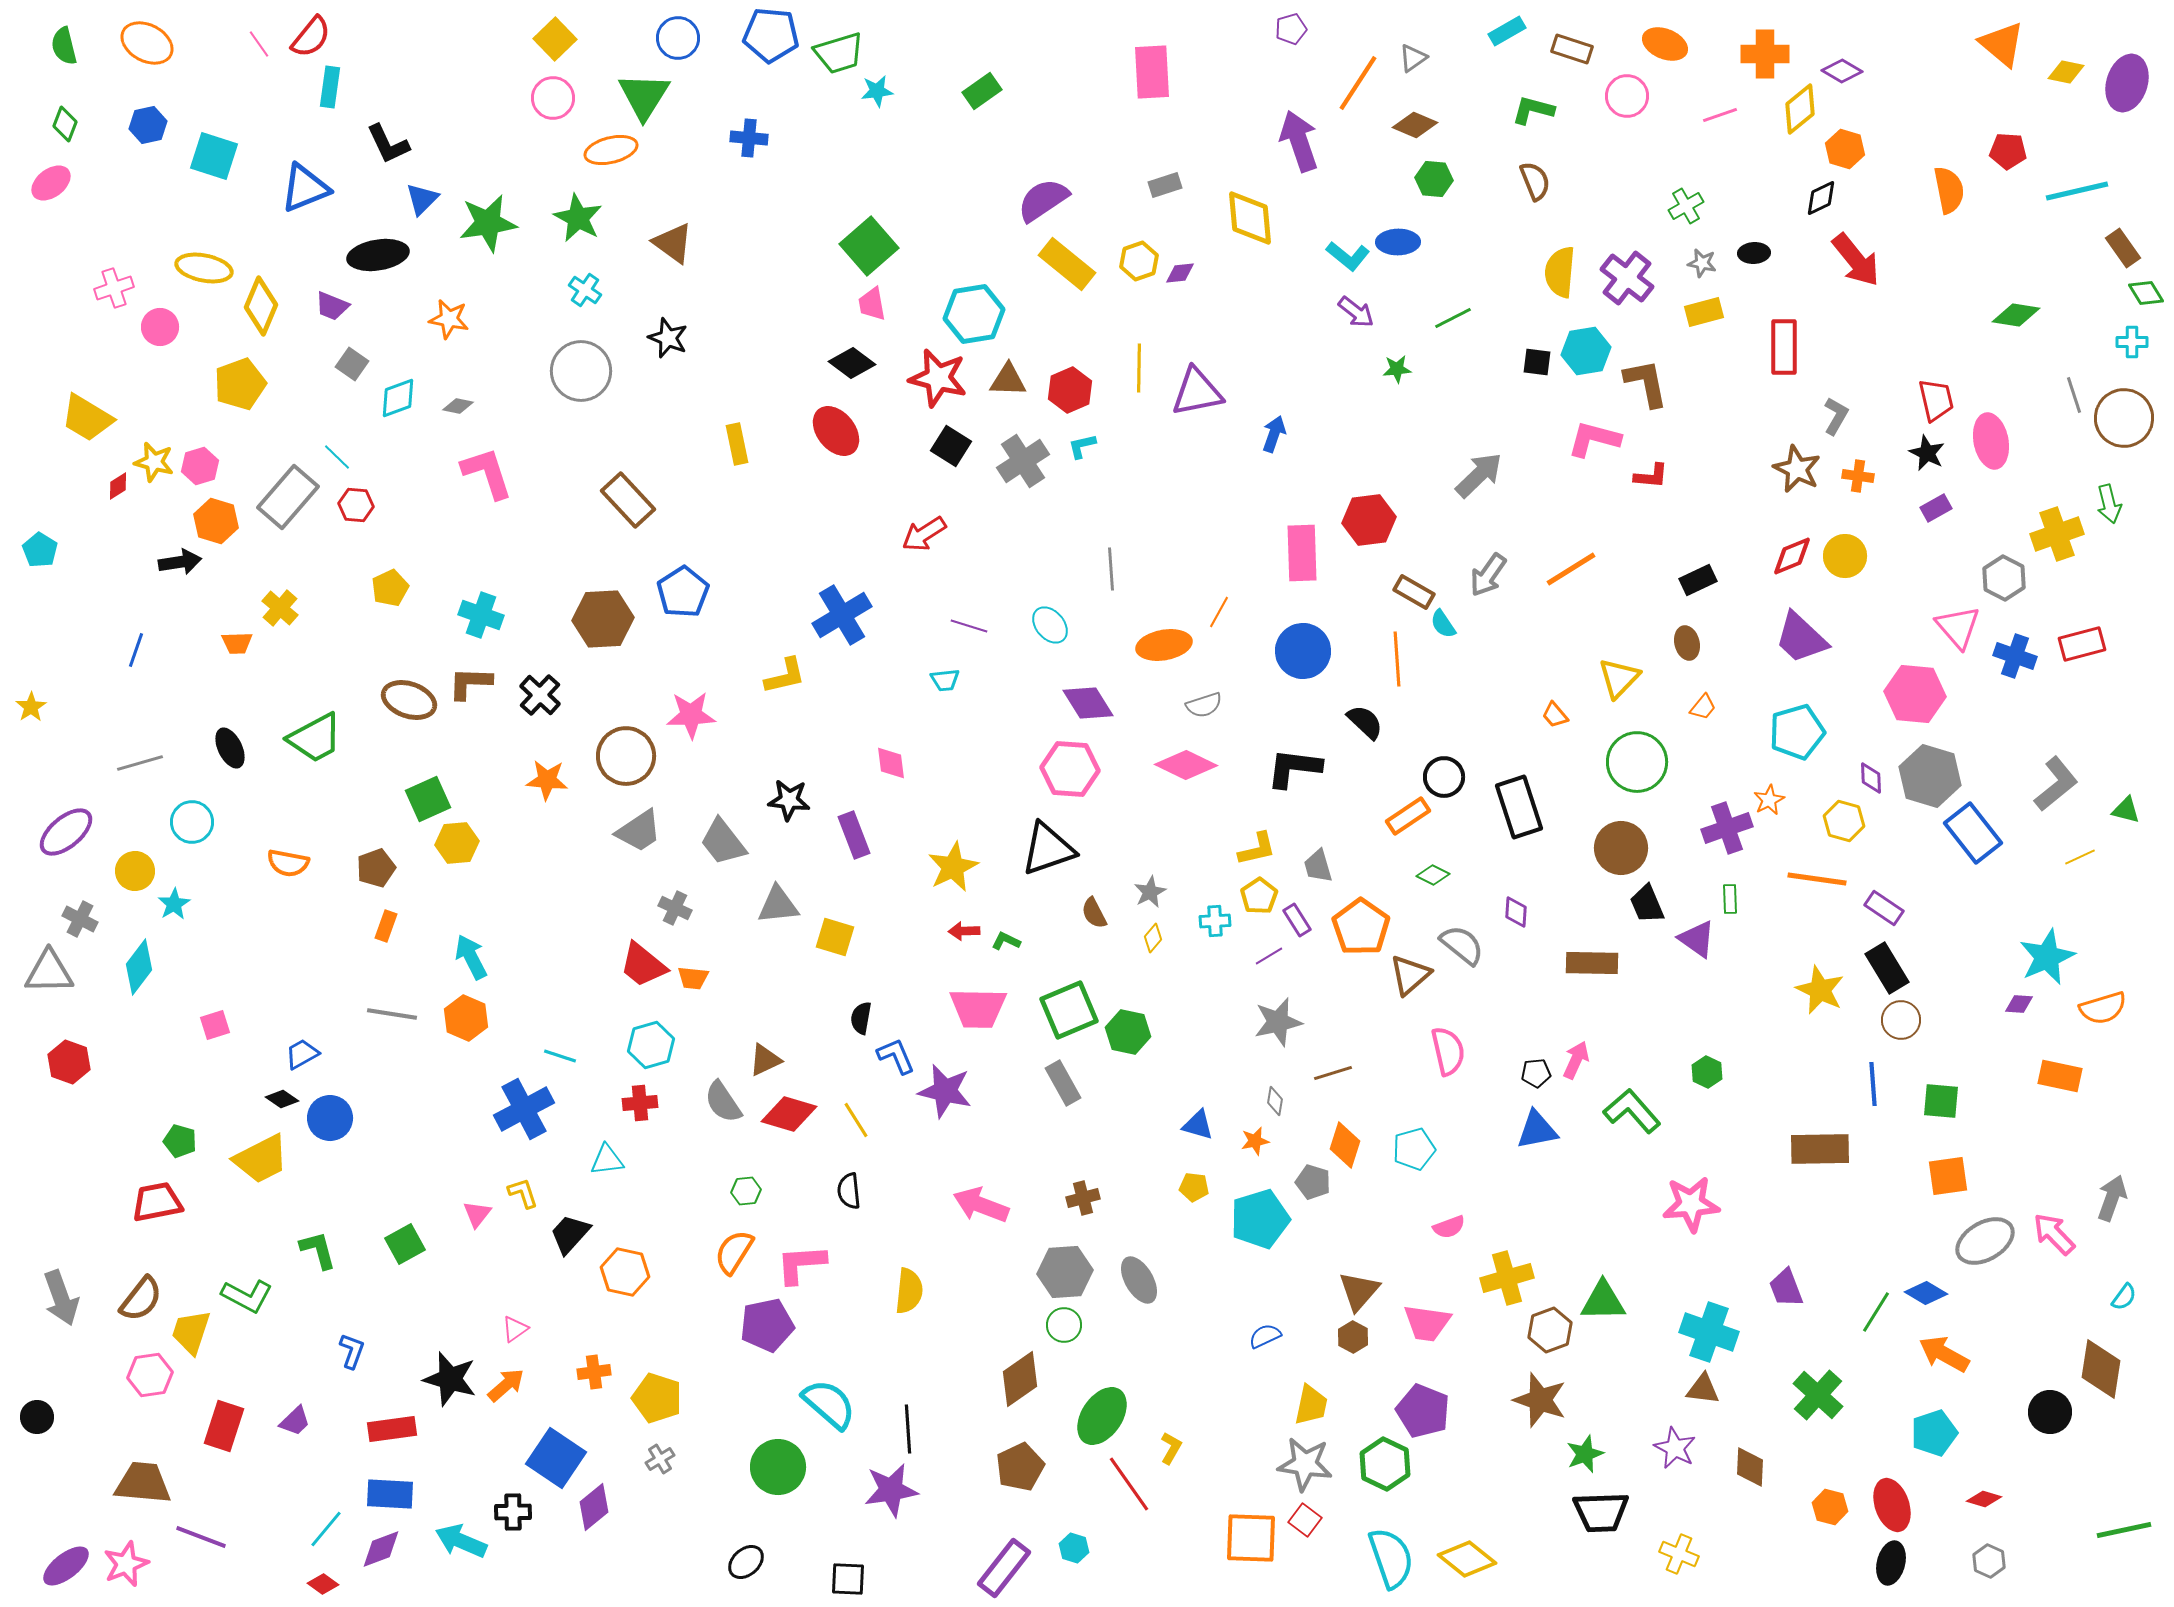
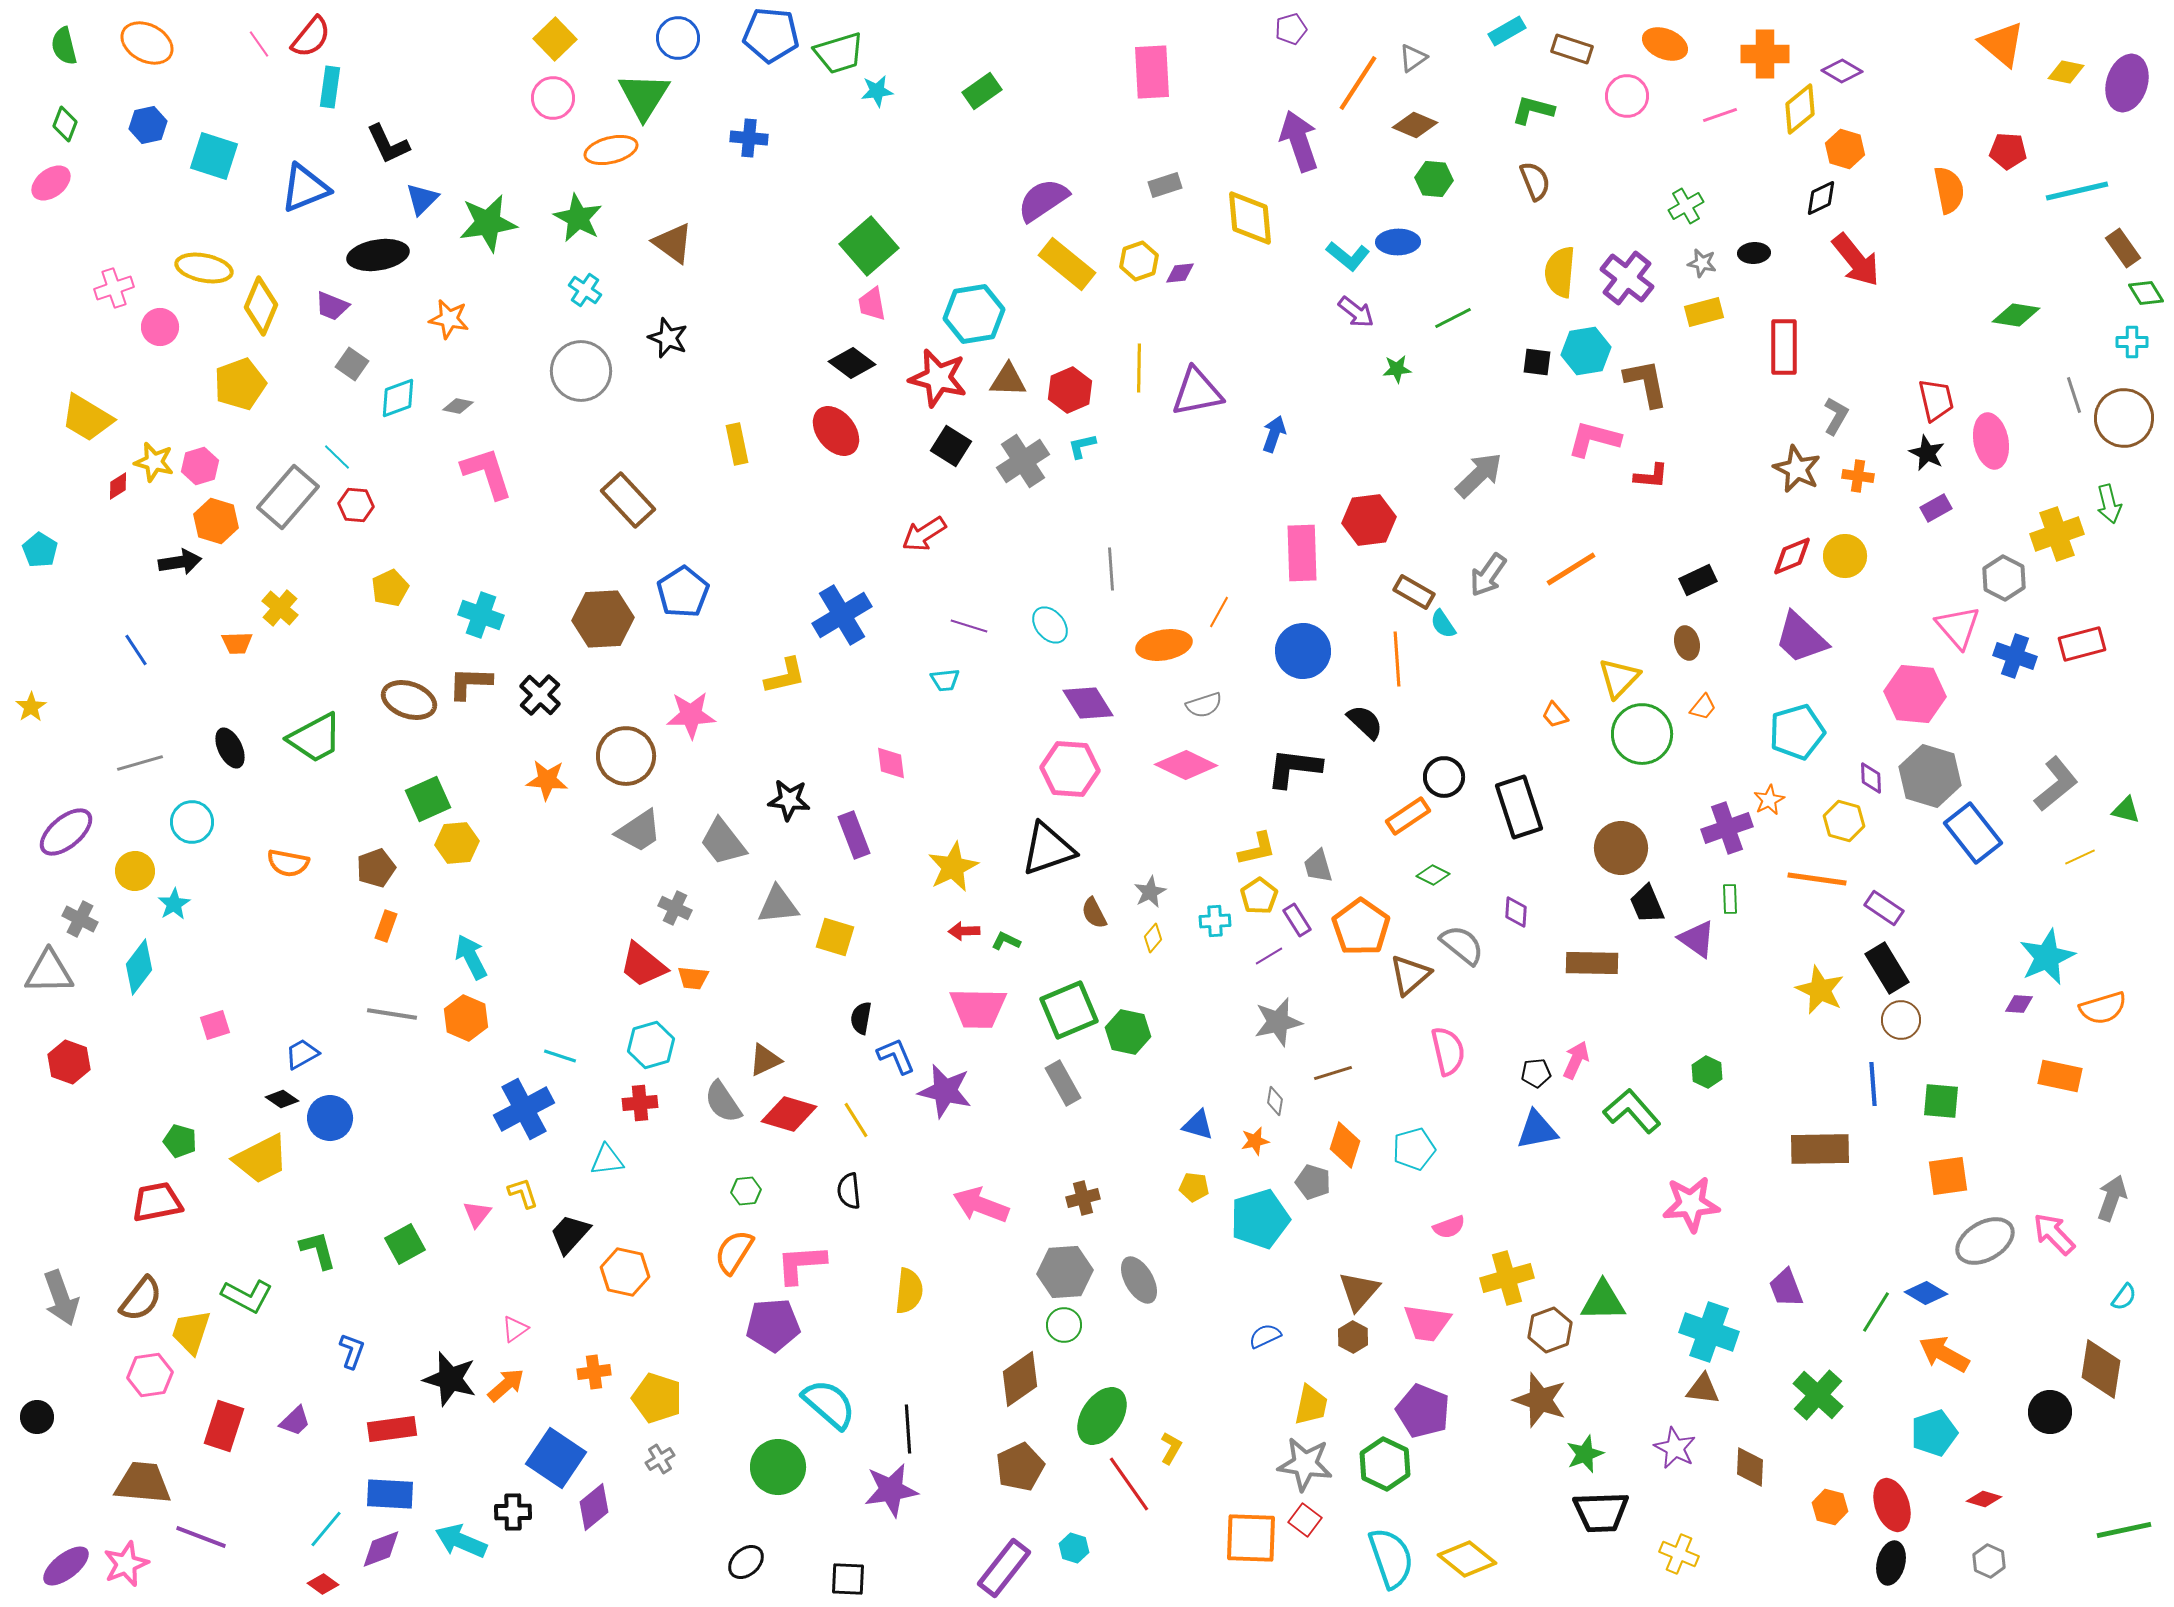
blue line at (136, 650): rotated 52 degrees counterclockwise
green circle at (1637, 762): moved 5 px right, 28 px up
purple pentagon at (767, 1325): moved 6 px right; rotated 8 degrees clockwise
